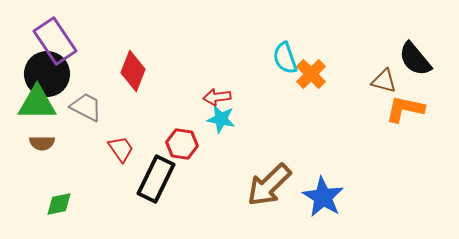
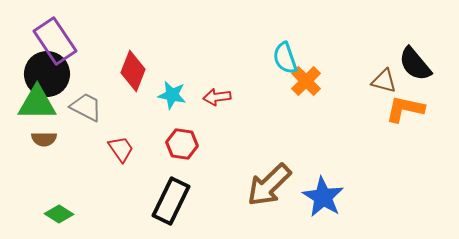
black semicircle: moved 5 px down
orange cross: moved 5 px left, 7 px down
cyan star: moved 49 px left, 24 px up
brown semicircle: moved 2 px right, 4 px up
black rectangle: moved 15 px right, 22 px down
green diamond: moved 10 px down; rotated 44 degrees clockwise
